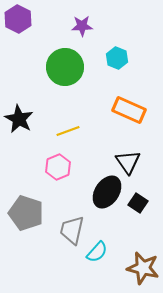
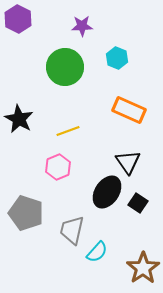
brown star: rotated 24 degrees clockwise
